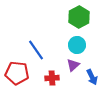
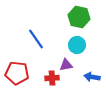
green hexagon: rotated 20 degrees counterclockwise
blue line: moved 11 px up
purple triangle: moved 7 px left; rotated 32 degrees clockwise
blue arrow: rotated 126 degrees clockwise
